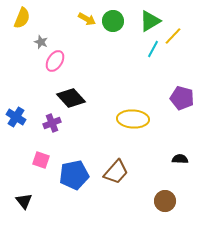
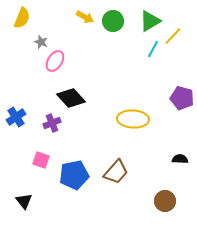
yellow arrow: moved 2 px left, 2 px up
blue cross: rotated 24 degrees clockwise
